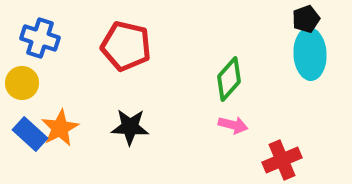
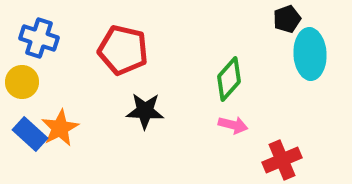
black pentagon: moved 19 px left
blue cross: moved 1 px left
red pentagon: moved 3 px left, 4 px down
yellow circle: moved 1 px up
black star: moved 15 px right, 16 px up
